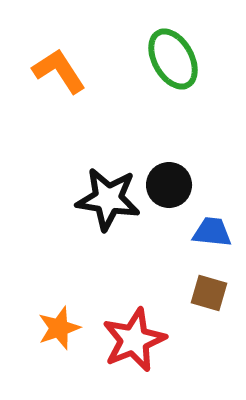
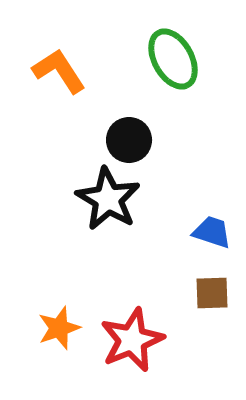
black circle: moved 40 px left, 45 px up
black star: rotated 22 degrees clockwise
blue trapezoid: rotated 12 degrees clockwise
brown square: moved 3 px right; rotated 18 degrees counterclockwise
red star: moved 2 px left
